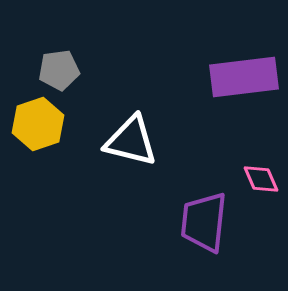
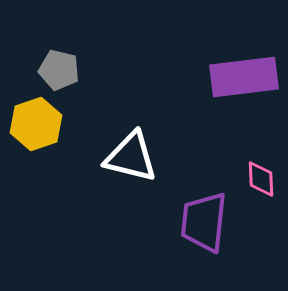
gray pentagon: rotated 21 degrees clockwise
yellow hexagon: moved 2 px left
white triangle: moved 16 px down
pink diamond: rotated 21 degrees clockwise
